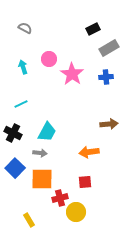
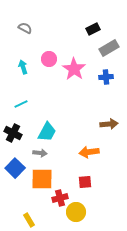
pink star: moved 2 px right, 5 px up
